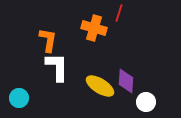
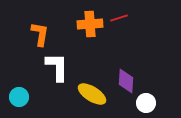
red line: moved 5 px down; rotated 54 degrees clockwise
orange cross: moved 4 px left, 4 px up; rotated 20 degrees counterclockwise
orange L-shape: moved 8 px left, 6 px up
yellow ellipse: moved 8 px left, 8 px down
cyan circle: moved 1 px up
white circle: moved 1 px down
